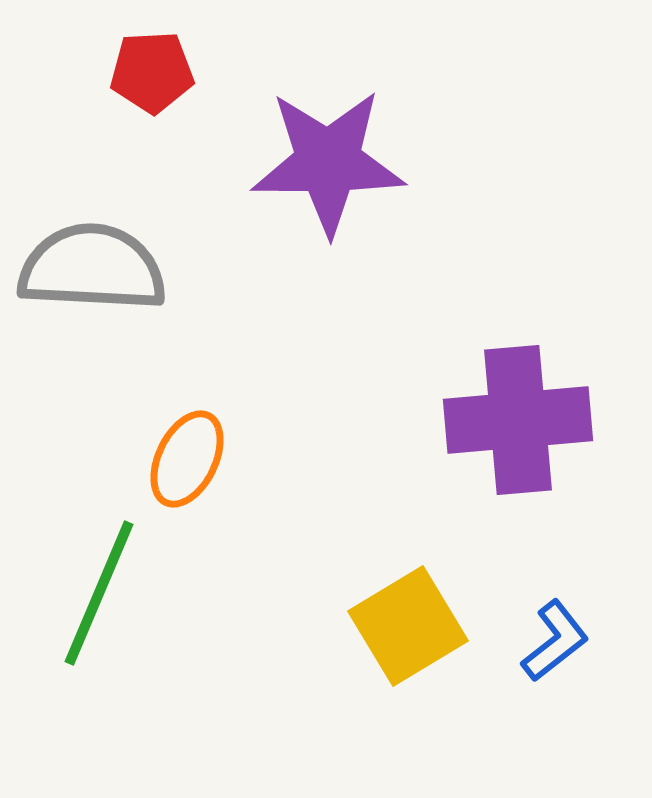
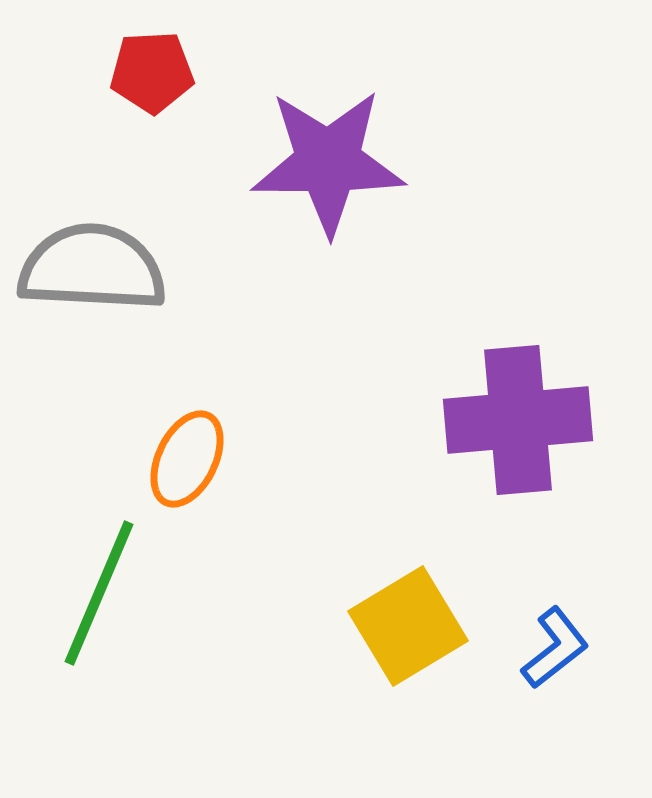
blue L-shape: moved 7 px down
